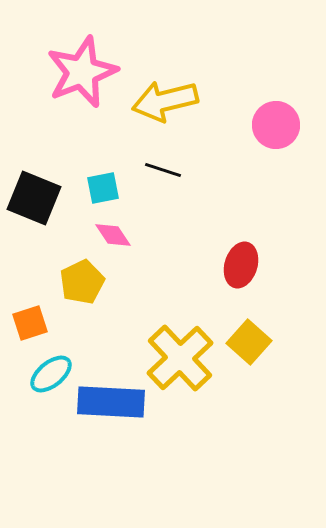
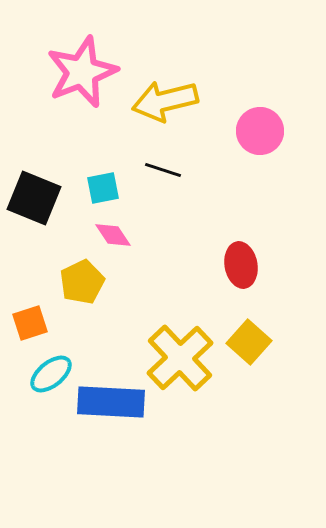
pink circle: moved 16 px left, 6 px down
red ellipse: rotated 27 degrees counterclockwise
